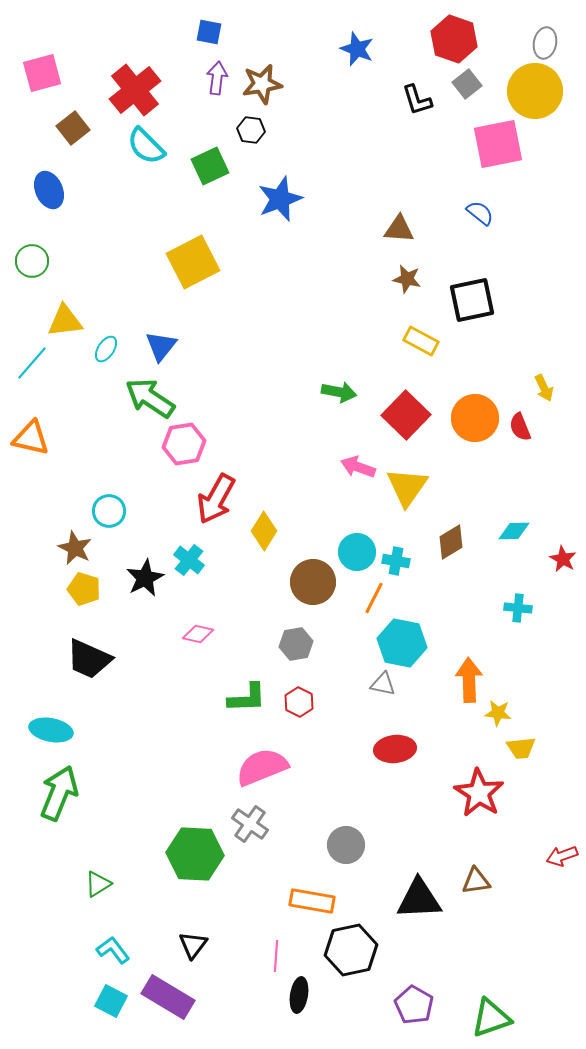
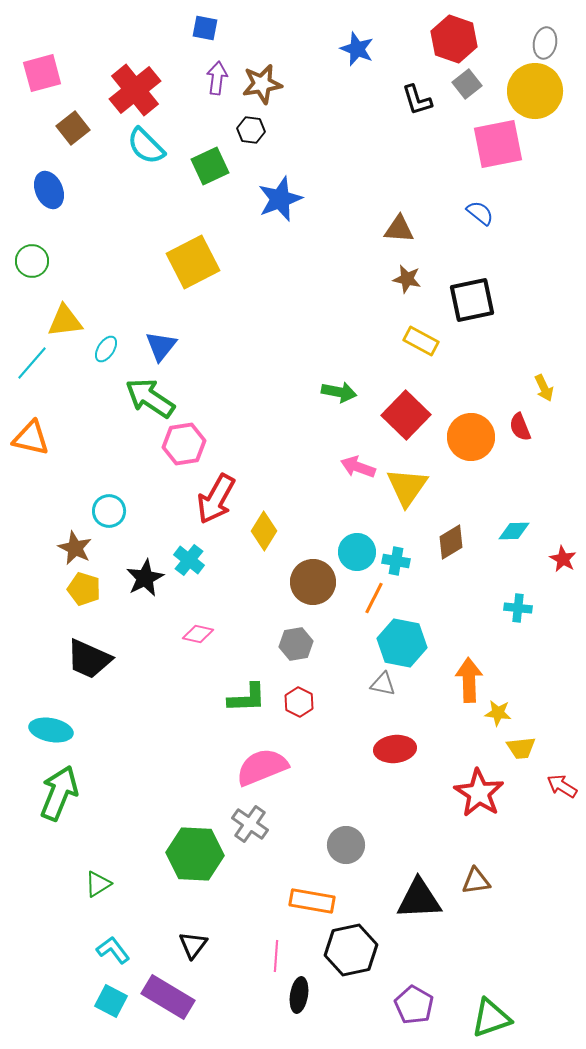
blue square at (209, 32): moved 4 px left, 4 px up
orange circle at (475, 418): moved 4 px left, 19 px down
red arrow at (562, 856): moved 70 px up; rotated 52 degrees clockwise
